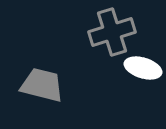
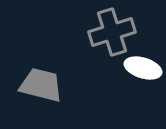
gray trapezoid: moved 1 px left
